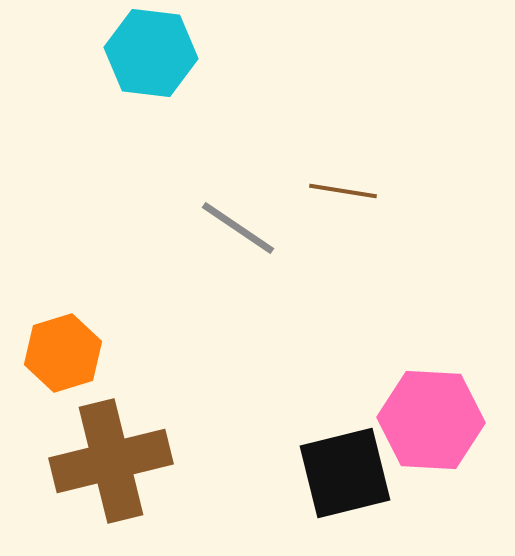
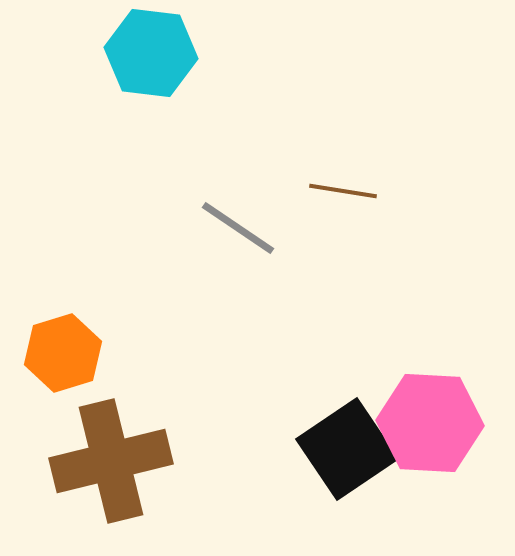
pink hexagon: moved 1 px left, 3 px down
black square: moved 2 px right, 24 px up; rotated 20 degrees counterclockwise
